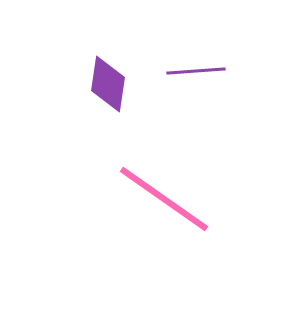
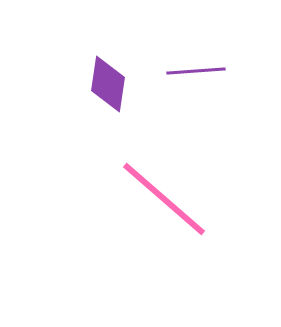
pink line: rotated 6 degrees clockwise
